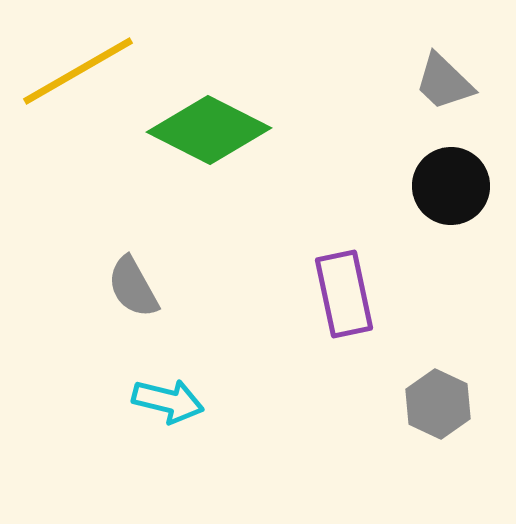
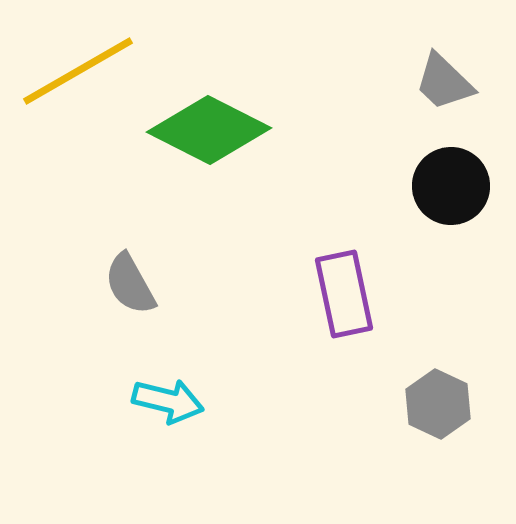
gray semicircle: moved 3 px left, 3 px up
